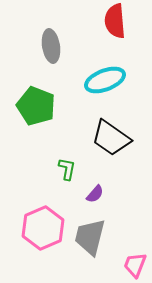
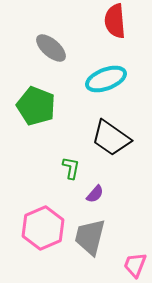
gray ellipse: moved 2 px down; rotated 40 degrees counterclockwise
cyan ellipse: moved 1 px right, 1 px up
green L-shape: moved 4 px right, 1 px up
